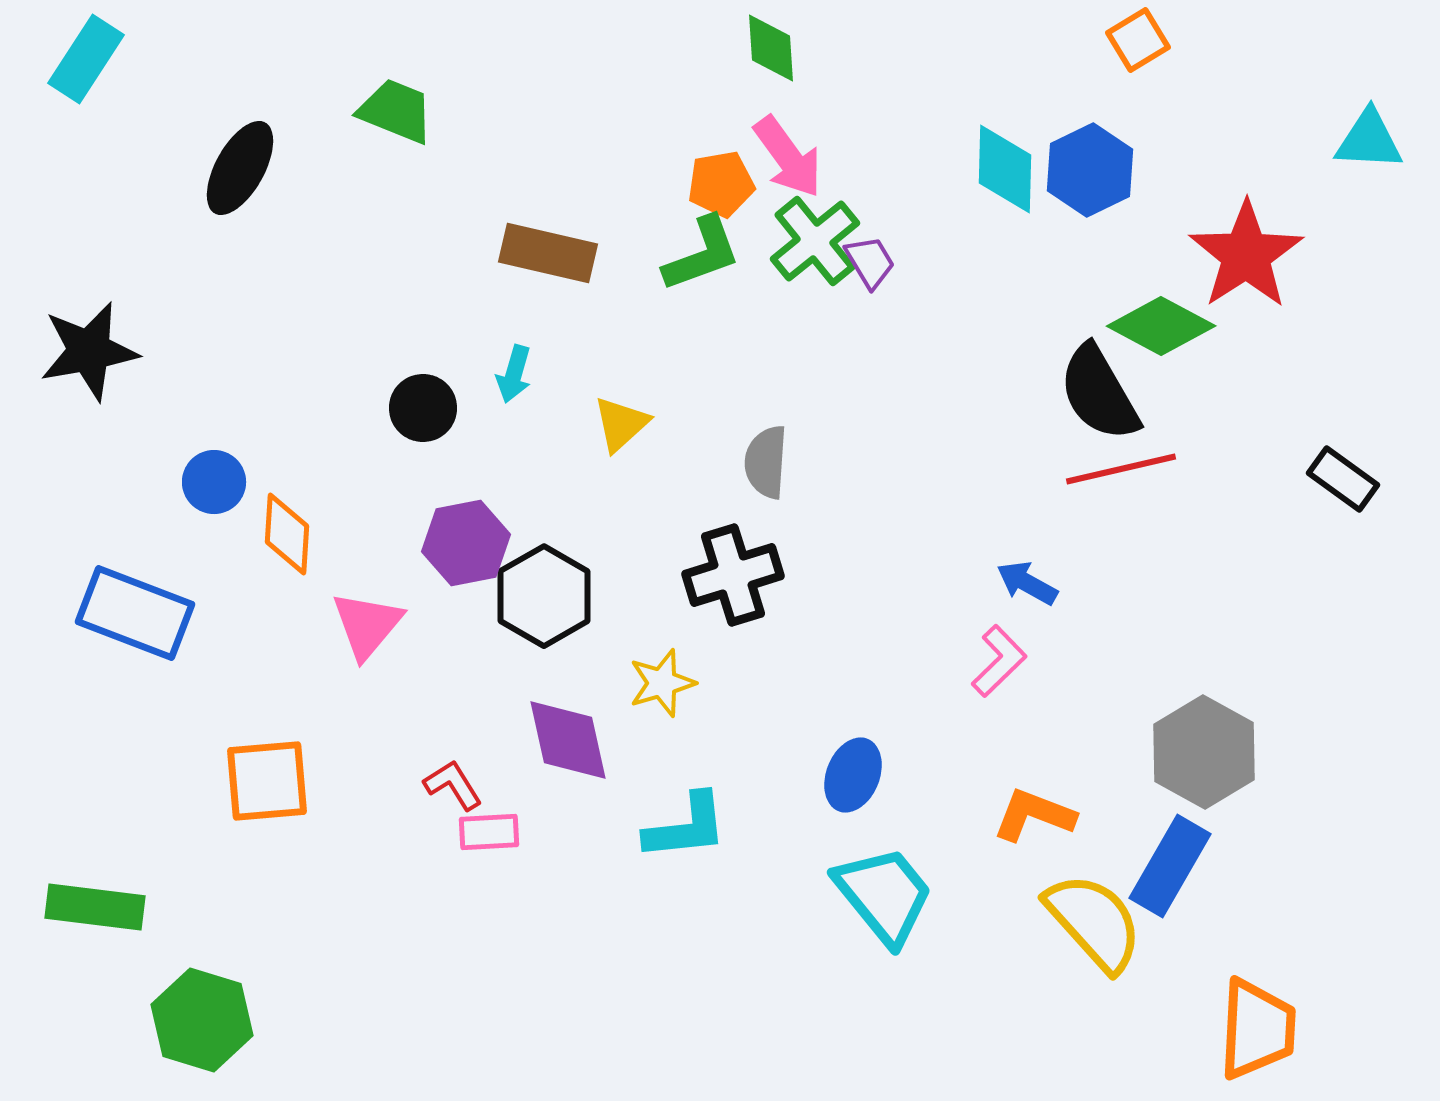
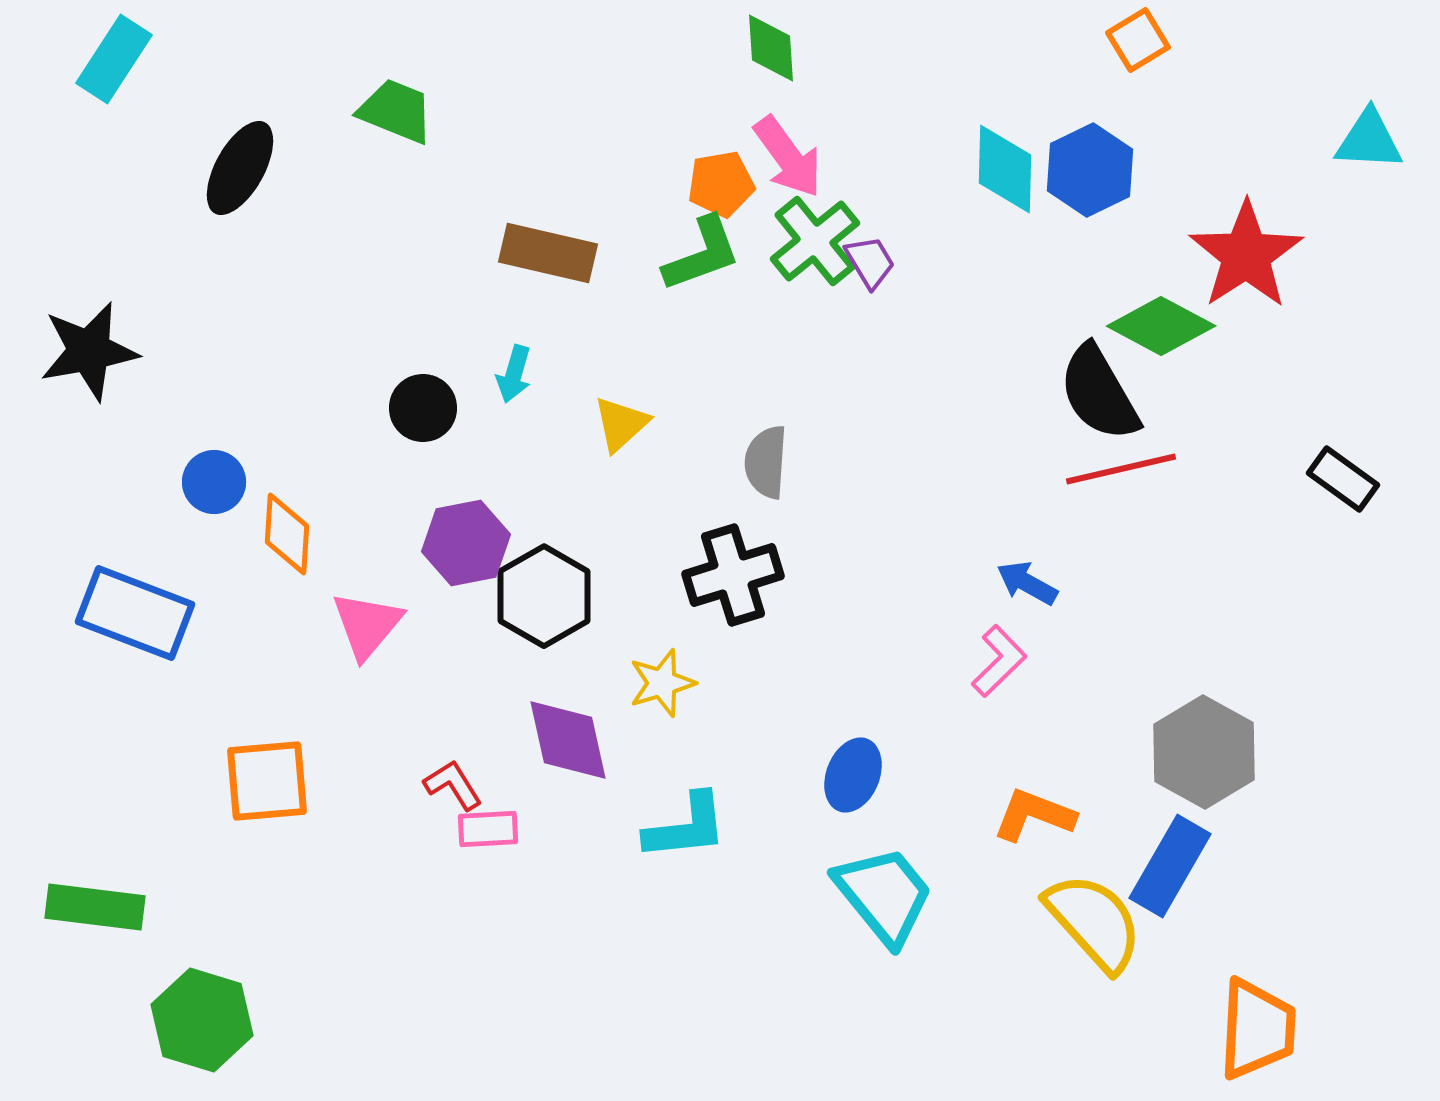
cyan rectangle at (86, 59): moved 28 px right
pink rectangle at (489, 832): moved 1 px left, 3 px up
